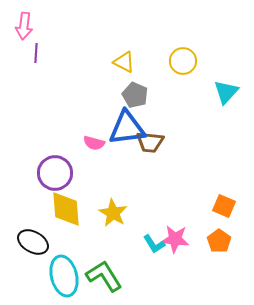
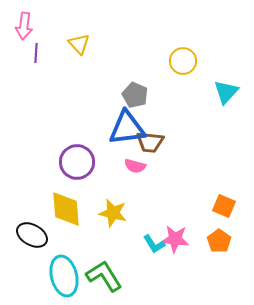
yellow triangle: moved 45 px left, 18 px up; rotated 20 degrees clockwise
pink semicircle: moved 41 px right, 23 px down
purple circle: moved 22 px right, 11 px up
yellow star: rotated 16 degrees counterclockwise
black ellipse: moved 1 px left, 7 px up
